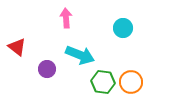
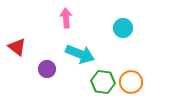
cyan arrow: moved 1 px up
